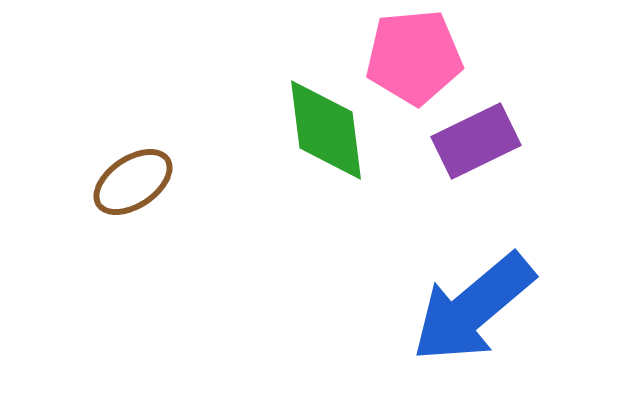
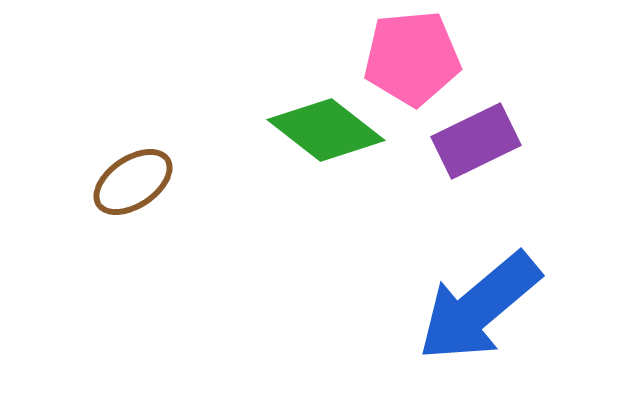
pink pentagon: moved 2 px left, 1 px down
green diamond: rotated 45 degrees counterclockwise
blue arrow: moved 6 px right, 1 px up
